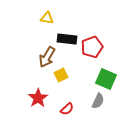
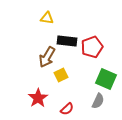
black rectangle: moved 2 px down
